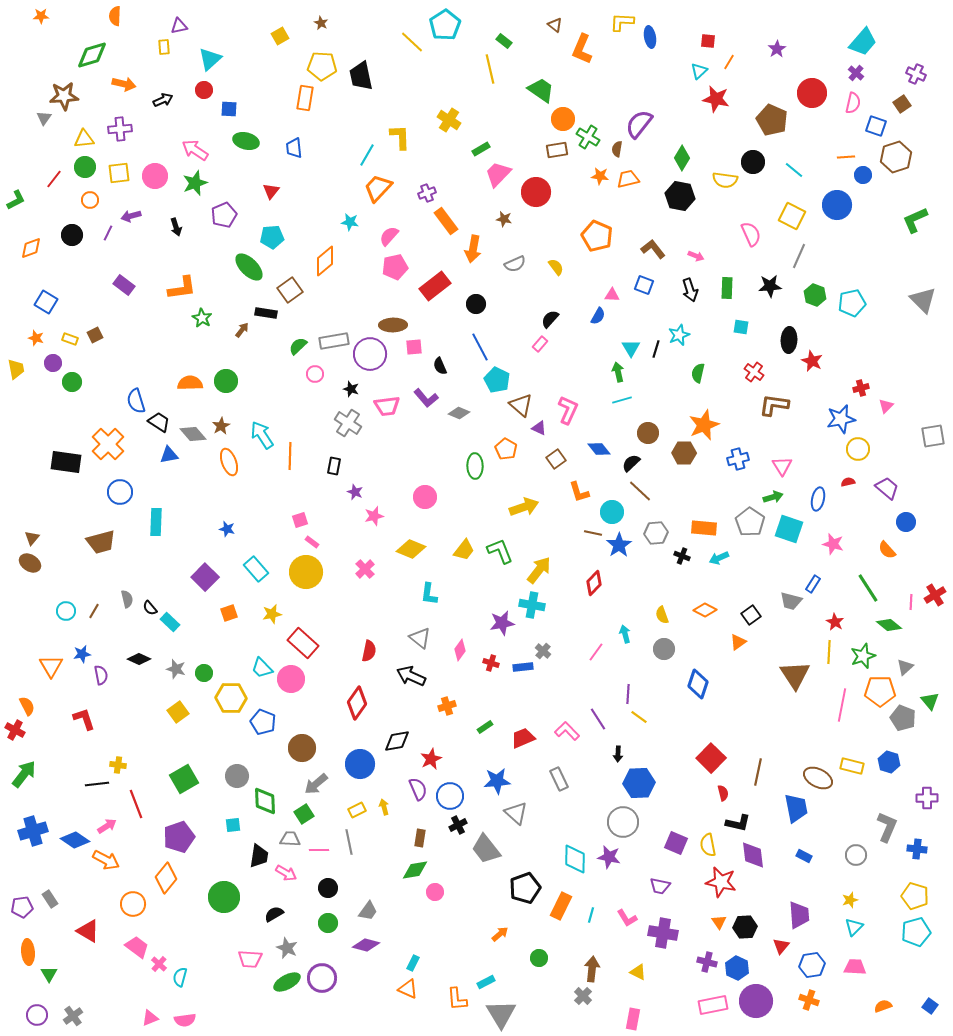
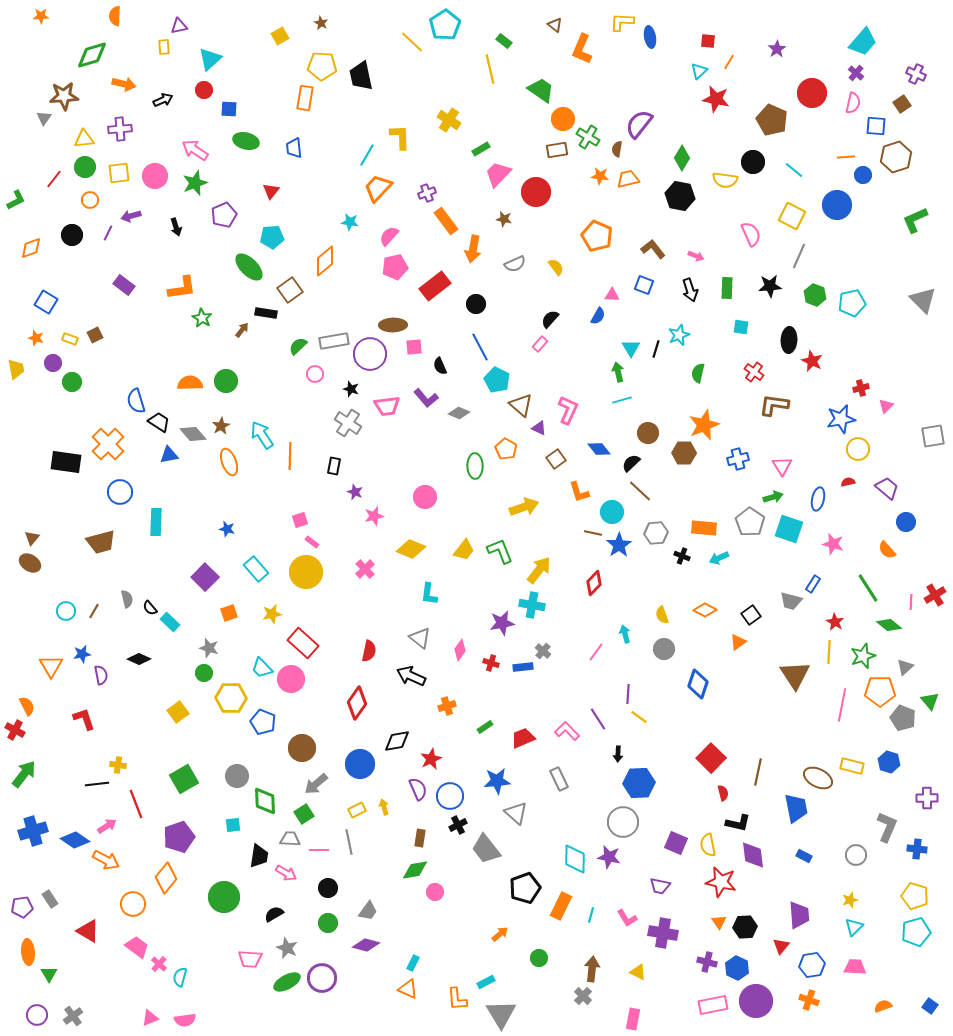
blue square at (876, 126): rotated 15 degrees counterclockwise
gray star at (176, 669): moved 33 px right, 21 px up
